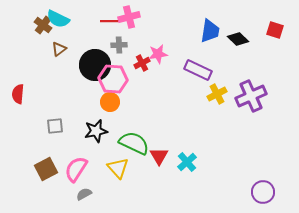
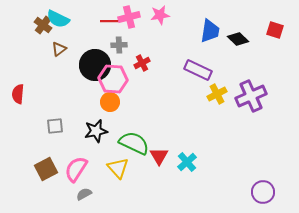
pink star: moved 2 px right, 39 px up
